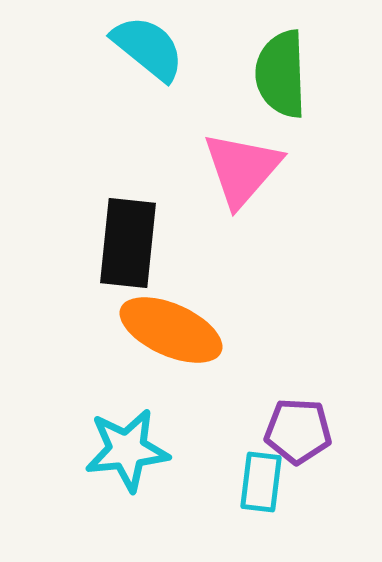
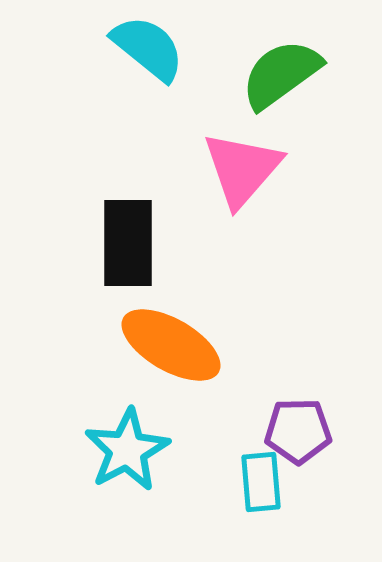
green semicircle: rotated 56 degrees clockwise
black rectangle: rotated 6 degrees counterclockwise
orange ellipse: moved 15 px down; rotated 6 degrees clockwise
purple pentagon: rotated 4 degrees counterclockwise
cyan star: rotated 22 degrees counterclockwise
cyan rectangle: rotated 12 degrees counterclockwise
